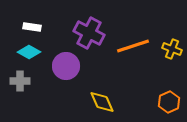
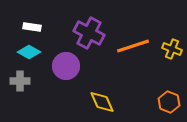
orange hexagon: rotated 15 degrees counterclockwise
